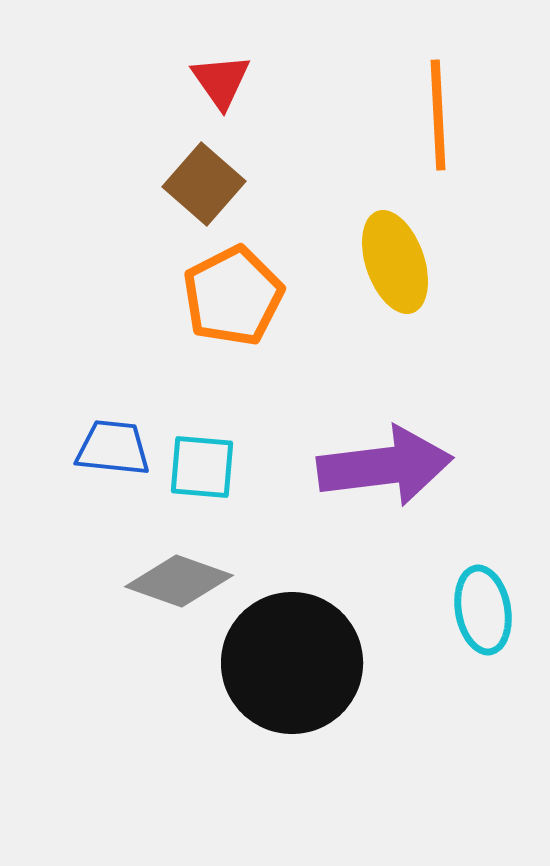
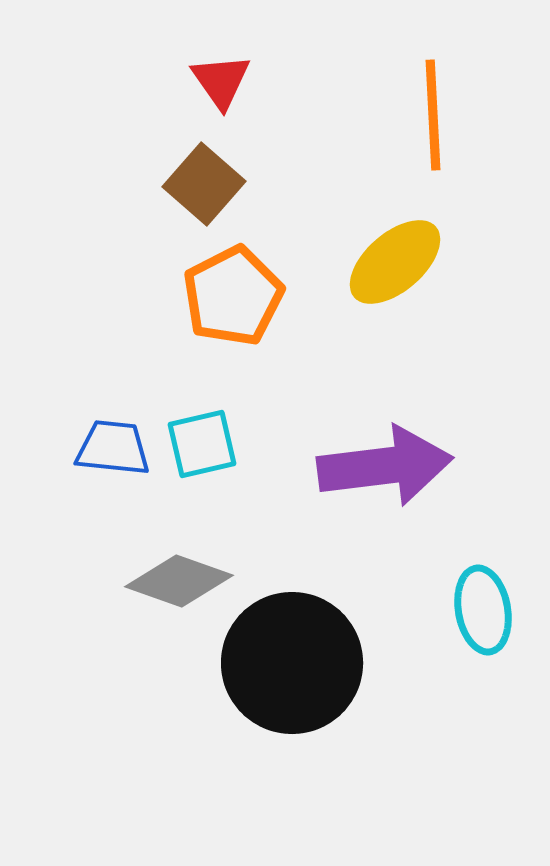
orange line: moved 5 px left
yellow ellipse: rotated 68 degrees clockwise
cyan square: moved 23 px up; rotated 18 degrees counterclockwise
